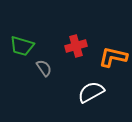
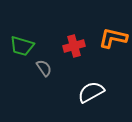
red cross: moved 2 px left
orange L-shape: moved 19 px up
